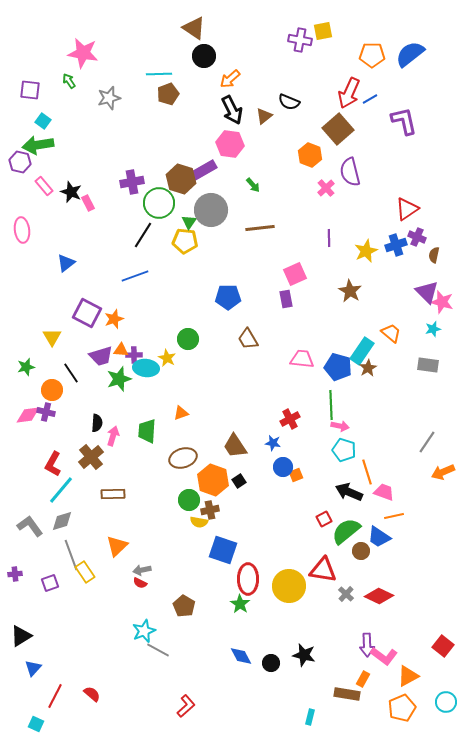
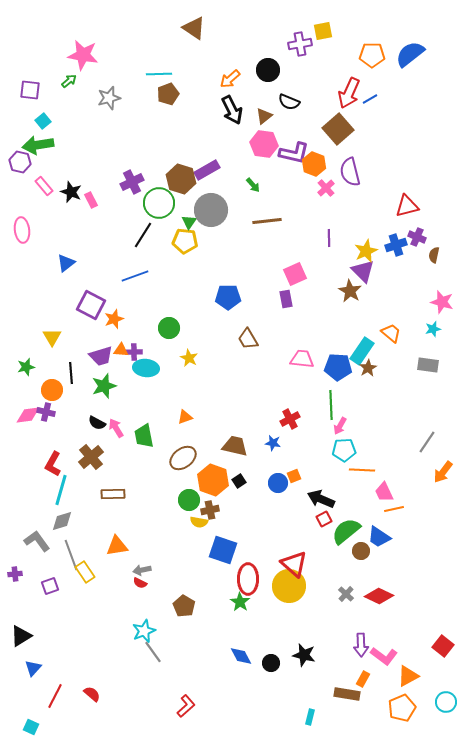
purple cross at (300, 40): moved 4 px down; rotated 20 degrees counterclockwise
pink star at (83, 53): moved 2 px down
black circle at (204, 56): moved 64 px right, 14 px down
green arrow at (69, 81): rotated 84 degrees clockwise
cyan square at (43, 121): rotated 14 degrees clockwise
purple L-shape at (404, 121): moved 110 px left, 32 px down; rotated 116 degrees clockwise
pink hexagon at (230, 144): moved 34 px right
orange hexagon at (310, 155): moved 4 px right, 9 px down
purple rectangle at (204, 170): moved 3 px right
purple cross at (132, 182): rotated 15 degrees counterclockwise
pink rectangle at (88, 203): moved 3 px right, 3 px up
red triangle at (407, 209): moved 3 px up; rotated 20 degrees clockwise
brown line at (260, 228): moved 7 px right, 7 px up
purple triangle at (427, 292): moved 64 px left, 21 px up
purple square at (87, 313): moved 4 px right, 8 px up
green circle at (188, 339): moved 19 px left, 11 px up
purple cross at (134, 355): moved 3 px up
yellow star at (167, 358): moved 22 px right
blue pentagon at (338, 367): rotated 12 degrees counterclockwise
black line at (71, 373): rotated 30 degrees clockwise
green star at (119, 379): moved 15 px left, 7 px down
orange triangle at (181, 413): moved 4 px right, 4 px down
black semicircle at (97, 423): rotated 114 degrees clockwise
pink arrow at (340, 426): rotated 108 degrees clockwise
green trapezoid at (147, 431): moved 3 px left, 5 px down; rotated 15 degrees counterclockwise
pink arrow at (113, 436): moved 3 px right, 8 px up; rotated 48 degrees counterclockwise
brown trapezoid at (235, 446): rotated 136 degrees clockwise
cyan pentagon at (344, 450): rotated 20 degrees counterclockwise
brown ellipse at (183, 458): rotated 20 degrees counterclockwise
blue circle at (283, 467): moved 5 px left, 16 px down
orange line at (367, 472): moved 5 px left, 2 px up; rotated 70 degrees counterclockwise
orange arrow at (443, 472): rotated 30 degrees counterclockwise
orange square at (296, 475): moved 2 px left, 1 px down
cyan line at (61, 490): rotated 24 degrees counterclockwise
black arrow at (349, 492): moved 28 px left, 7 px down
pink trapezoid at (384, 492): rotated 135 degrees counterclockwise
orange line at (394, 516): moved 7 px up
gray L-shape at (30, 526): moved 7 px right, 15 px down
orange triangle at (117, 546): rotated 35 degrees clockwise
red triangle at (323, 570): moved 29 px left, 6 px up; rotated 32 degrees clockwise
purple square at (50, 583): moved 3 px down
green star at (240, 604): moved 2 px up
purple arrow at (367, 645): moved 6 px left
gray line at (158, 650): moved 5 px left, 2 px down; rotated 25 degrees clockwise
cyan square at (36, 724): moved 5 px left, 3 px down
